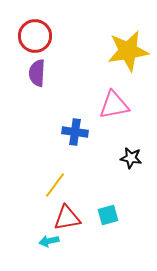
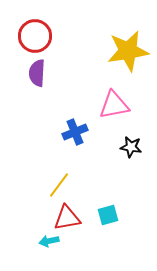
blue cross: rotated 30 degrees counterclockwise
black star: moved 11 px up
yellow line: moved 4 px right
